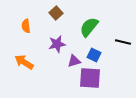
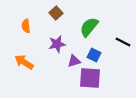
black line: rotated 14 degrees clockwise
